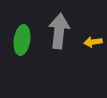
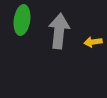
green ellipse: moved 20 px up
